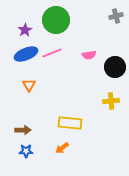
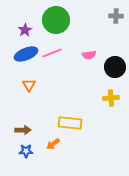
gray cross: rotated 16 degrees clockwise
yellow cross: moved 3 px up
orange arrow: moved 9 px left, 4 px up
